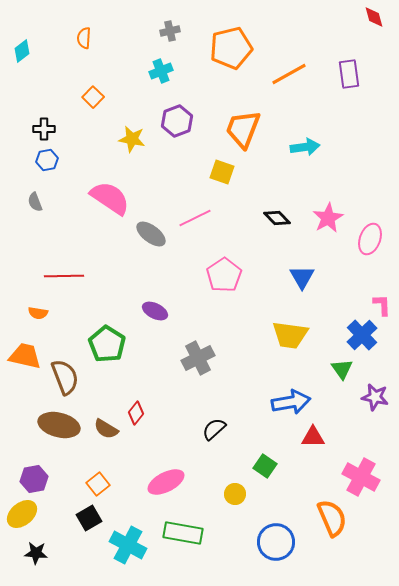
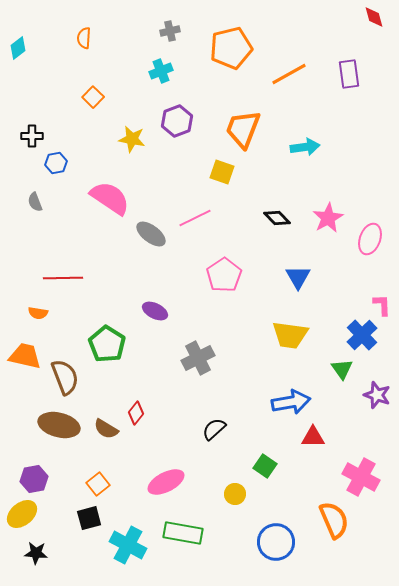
cyan diamond at (22, 51): moved 4 px left, 3 px up
black cross at (44, 129): moved 12 px left, 7 px down
blue hexagon at (47, 160): moved 9 px right, 3 px down
red line at (64, 276): moved 1 px left, 2 px down
blue triangle at (302, 277): moved 4 px left
purple star at (375, 397): moved 2 px right, 2 px up; rotated 8 degrees clockwise
black square at (89, 518): rotated 15 degrees clockwise
orange semicircle at (332, 518): moved 2 px right, 2 px down
